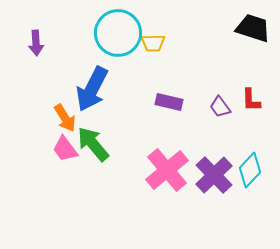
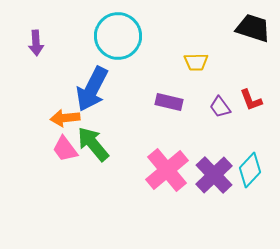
cyan circle: moved 3 px down
yellow trapezoid: moved 43 px right, 19 px down
red L-shape: rotated 20 degrees counterclockwise
orange arrow: rotated 116 degrees clockwise
